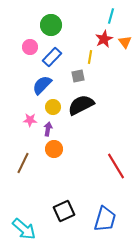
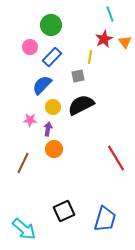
cyan line: moved 1 px left, 2 px up; rotated 35 degrees counterclockwise
red line: moved 8 px up
